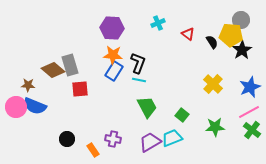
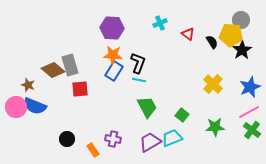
cyan cross: moved 2 px right
brown star: rotated 16 degrees clockwise
